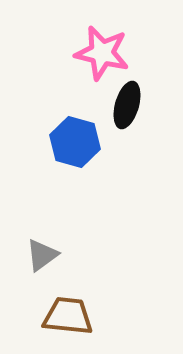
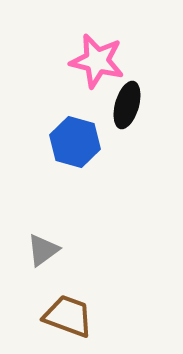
pink star: moved 5 px left, 8 px down
gray triangle: moved 1 px right, 5 px up
brown trapezoid: rotated 14 degrees clockwise
